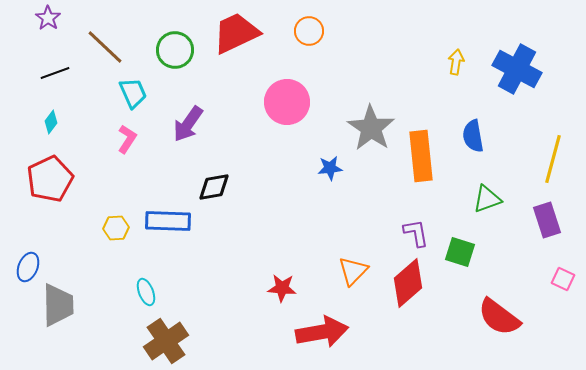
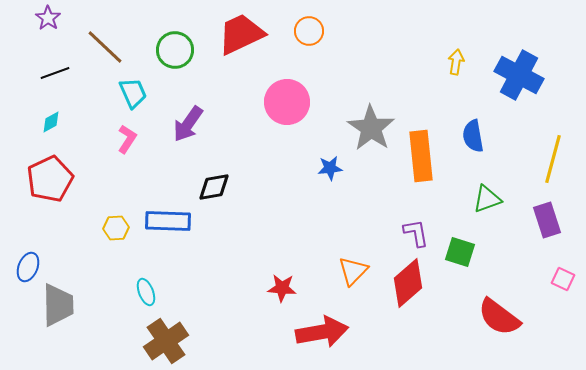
red trapezoid: moved 5 px right, 1 px down
blue cross: moved 2 px right, 6 px down
cyan diamond: rotated 25 degrees clockwise
